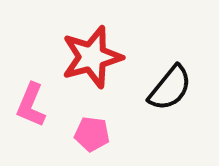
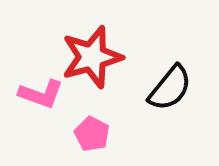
pink L-shape: moved 10 px right, 11 px up; rotated 93 degrees counterclockwise
pink pentagon: rotated 20 degrees clockwise
